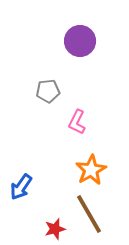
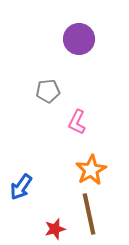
purple circle: moved 1 px left, 2 px up
brown line: rotated 18 degrees clockwise
